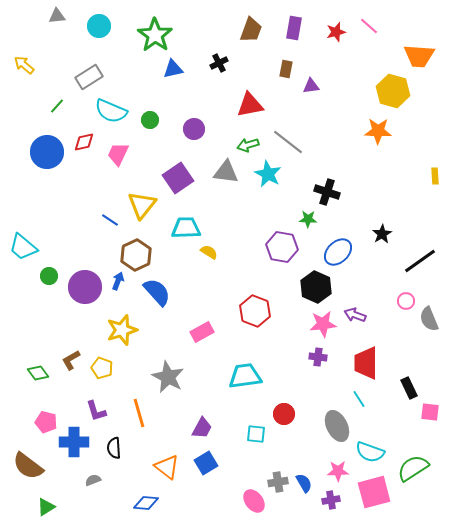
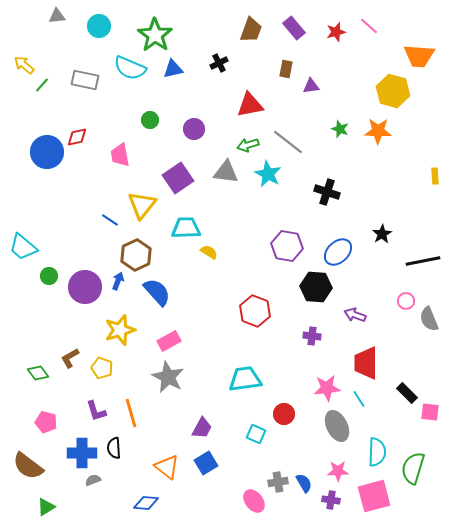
purple rectangle at (294, 28): rotated 50 degrees counterclockwise
gray rectangle at (89, 77): moved 4 px left, 3 px down; rotated 44 degrees clockwise
green line at (57, 106): moved 15 px left, 21 px up
cyan semicircle at (111, 111): moved 19 px right, 43 px up
red diamond at (84, 142): moved 7 px left, 5 px up
pink trapezoid at (118, 154): moved 2 px right, 1 px down; rotated 35 degrees counterclockwise
green star at (308, 219): moved 32 px right, 90 px up; rotated 18 degrees clockwise
purple hexagon at (282, 247): moved 5 px right, 1 px up
black line at (420, 261): moved 3 px right; rotated 24 degrees clockwise
black hexagon at (316, 287): rotated 20 degrees counterclockwise
pink star at (323, 324): moved 4 px right, 64 px down
yellow star at (122, 330): moved 2 px left
pink rectangle at (202, 332): moved 33 px left, 9 px down
purple cross at (318, 357): moved 6 px left, 21 px up
brown L-shape at (71, 360): moved 1 px left, 2 px up
cyan trapezoid at (245, 376): moved 3 px down
black rectangle at (409, 388): moved 2 px left, 5 px down; rotated 20 degrees counterclockwise
orange line at (139, 413): moved 8 px left
cyan square at (256, 434): rotated 18 degrees clockwise
blue cross at (74, 442): moved 8 px right, 11 px down
cyan semicircle at (370, 452): moved 7 px right; rotated 108 degrees counterclockwise
green semicircle at (413, 468): rotated 40 degrees counterclockwise
pink square at (374, 492): moved 4 px down
purple cross at (331, 500): rotated 18 degrees clockwise
